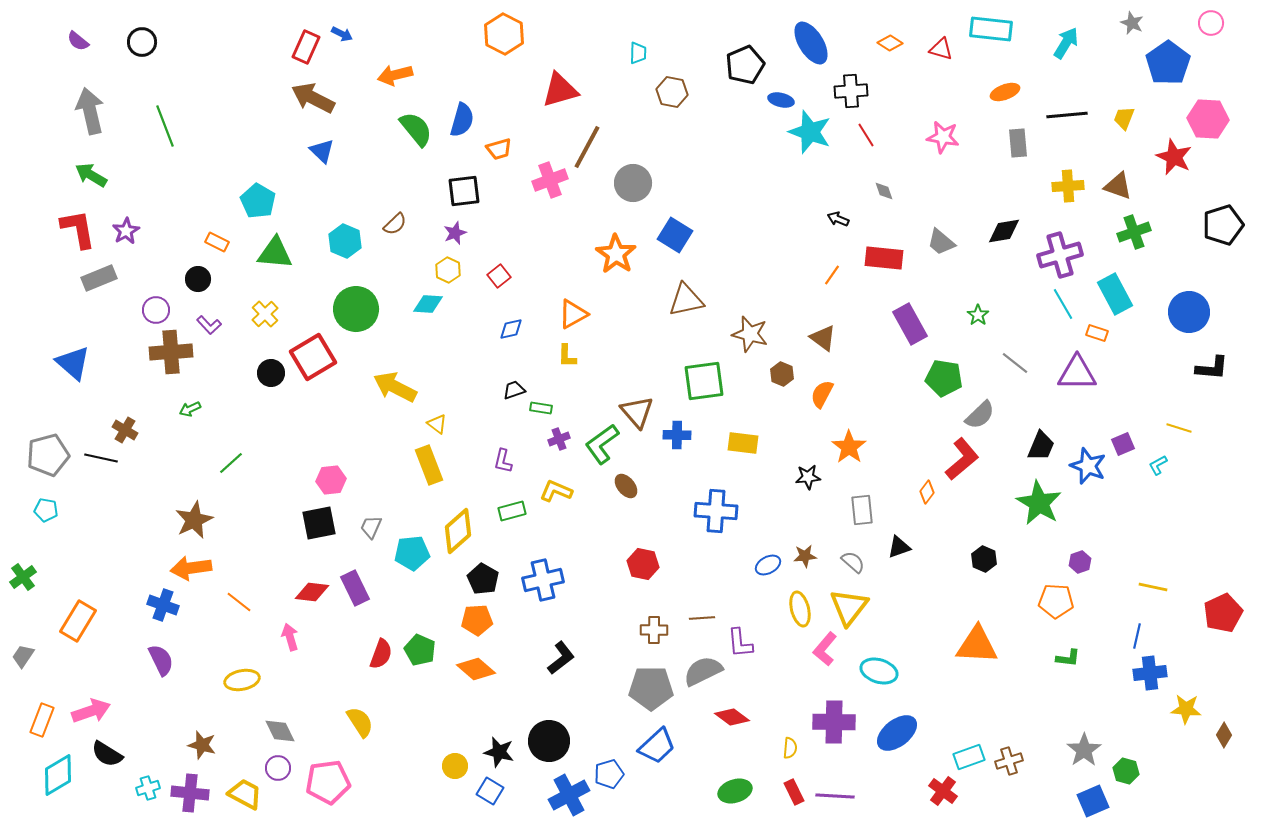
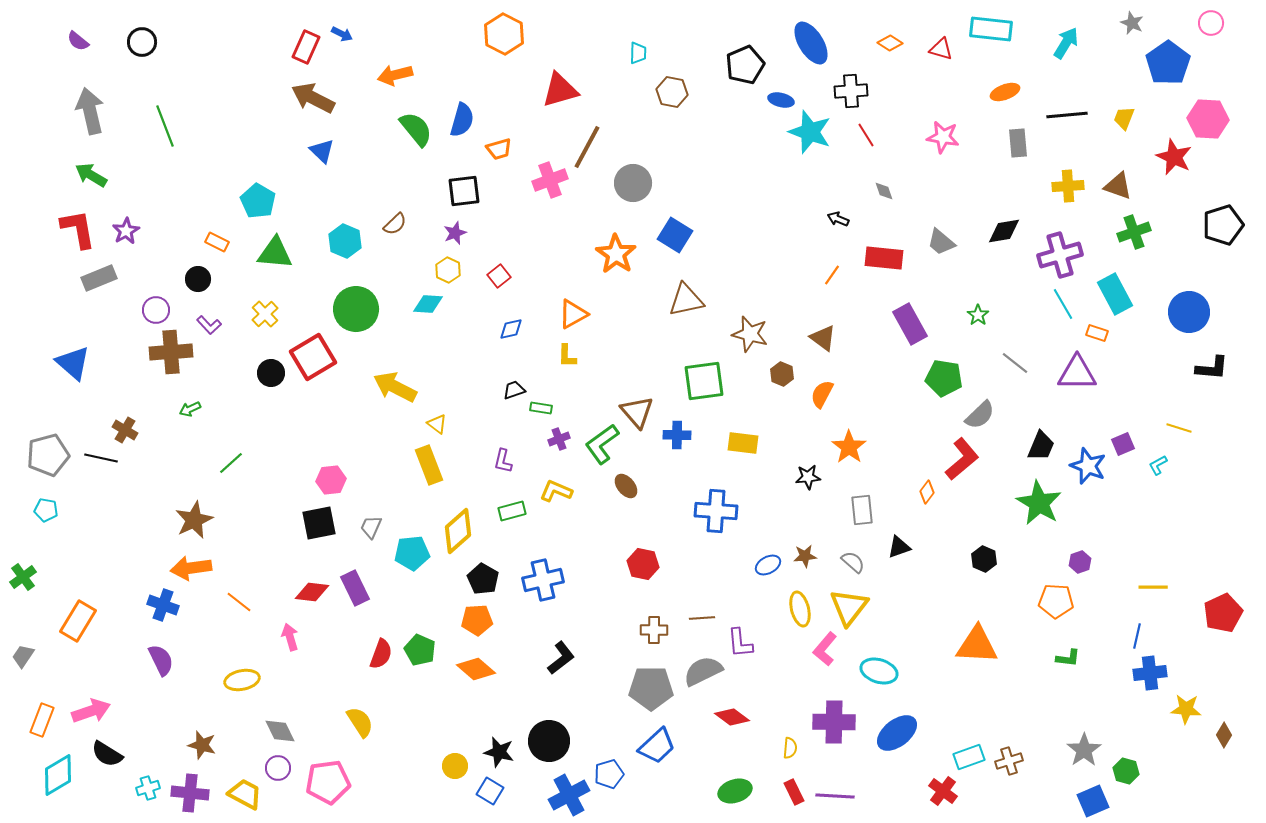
yellow line at (1153, 587): rotated 12 degrees counterclockwise
